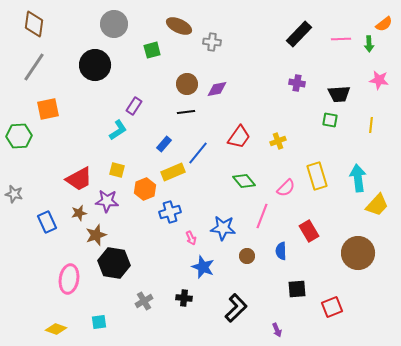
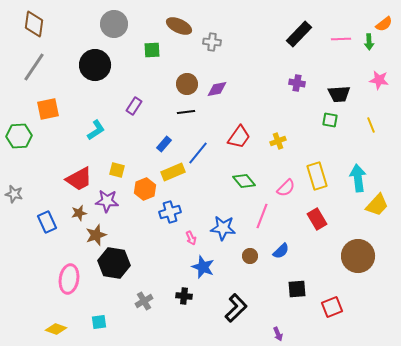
green arrow at (369, 44): moved 2 px up
green square at (152, 50): rotated 12 degrees clockwise
yellow line at (371, 125): rotated 28 degrees counterclockwise
cyan L-shape at (118, 130): moved 22 px left
red rectangle at (309, 231): moved 8 px right, 12 px up
blue semicircle at (281, 251): rotated 132 degrees counterclockwise
brown circle at (358, 253): moved 3 px down
brown circle at (247, 256): moved 3 px right
black cross at (184, 298): moved 2 px up
purple arrow at (277, 330): moved 1 px right, 4 px down
